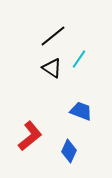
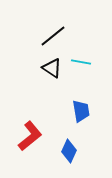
cyan line: moved 2 px right, 3 px down; rotated 66 degrees clockwise
blue trapezoid: rotated 60 degrees clockwise
